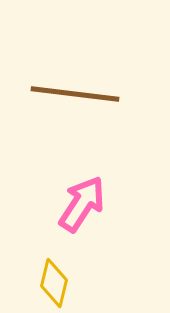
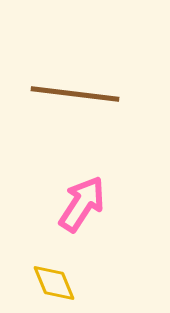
yellow diamond: rotated 36 degrees counterclockwise
